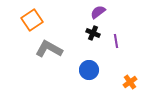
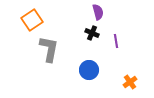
purple semicircle: rotated 112 degrees clockwise
black cross: moved 1 px left
gray L-shape: rotated 72 degrees clockwise
